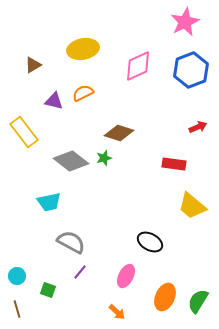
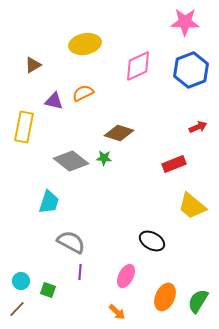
pink star: rotated 28 degrees clockwise
yellow ellipse: moved 2 px right, 5 px up
yellow rectangle: moved 5 px up; rotated 48 degrees clockwise
green star: rotated 21 degrees clockwise
red rectangle: rotated 30 degrees counterclockwise
cyan trapezoid: rotated 60 degrees counterclockwise
black ellipse: moved 2 px right, 1 px up
purple line: rotated 35 degrees counterclockwise
cyan circle: moved 4 px right, 5 px down
brown line: rotated 60 degrees clockwise
